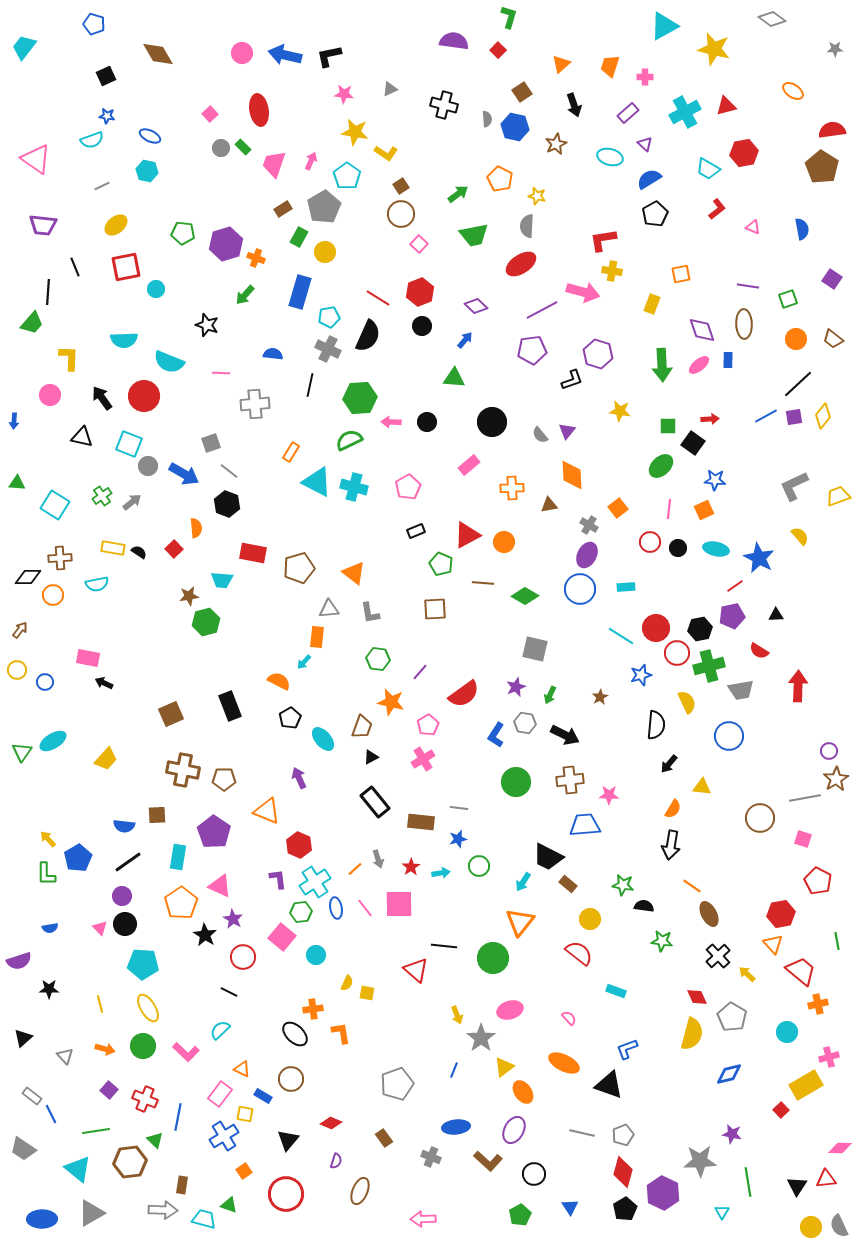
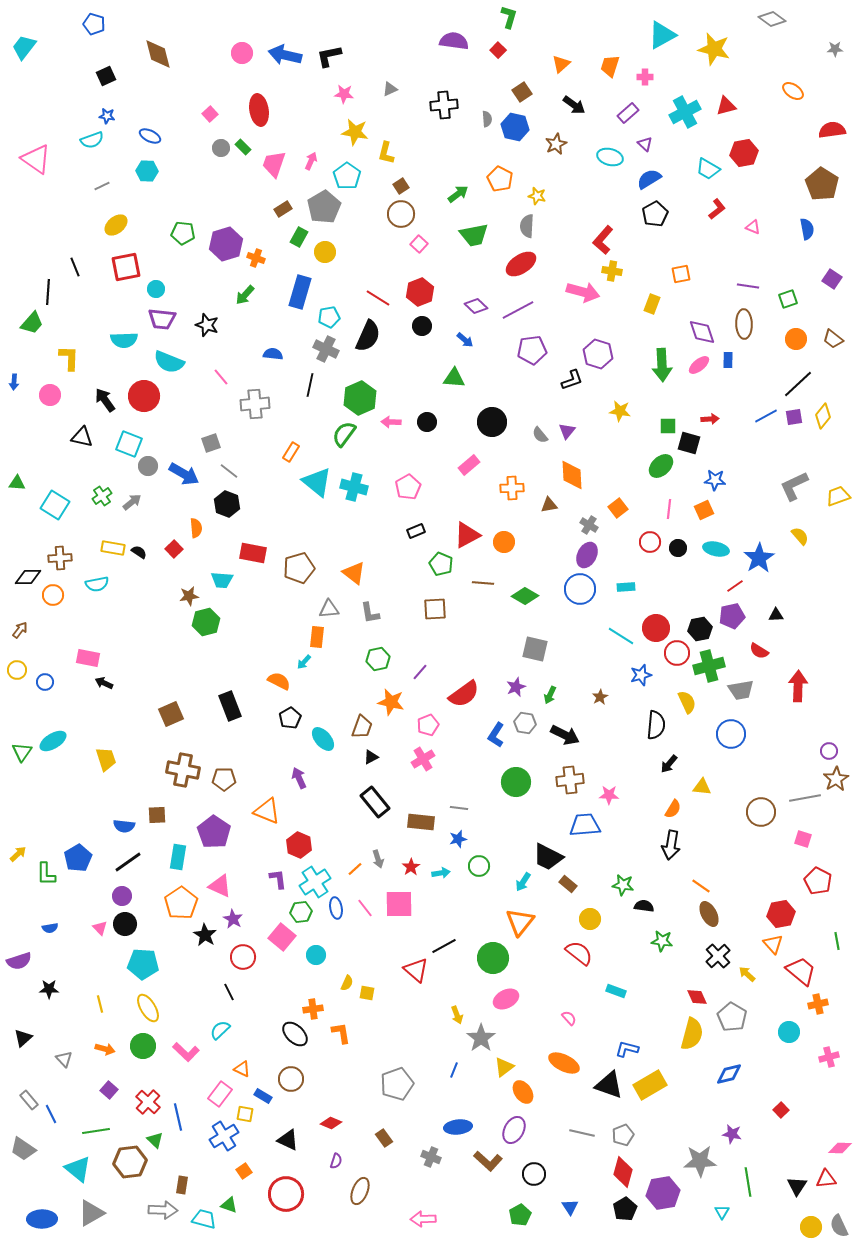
cyan triangle at (664, 26): moved 2 px left, 9 px down
brown diamond at (158, 54): rotated 16 degrees clockwise
black cross at (444, 105): rotated 20 degrees counterclockwise
black arrow at (574, 105): rotated 35 degrees counterclockwise
yellow L-shape at (386, 153): rotated 70 degrees clockwise
brown pentagon at (822, 167): moved 17 px down
cyan hexagon at (147, 171): rotated 10 degrees counterclockwise
purple trapezoid at (43, 225): moved 119 px right, 94 px down
blue semicircle at (802, 229): moved 5 px right
red L-shape at (603, 240): rotated 40 degrees counterclockwise
purple line at (542, 310): moved 24 px left
purple diamond at (702, 330): moved 2 px down
blue arrow at (465, 340): rotated 90 degrees clockwise
gray cross at (328, 349): moved 2 px left
pink line at (221, 373): moved 4 px down; rotated 48 degrees clockwise
black arrow at (102, 398): moved 3 px right, 2 px down
green hexagon at (360, 398): rotated 20 degrees counterclockwise
blue arrow at (14, 421): moved 39 px up
green semicircle at (349, 440): moved 5 px left, 6 px up; rotated 28 degrees counterclockwise
black square at (693, 443): moved 4 px left; rotated 20 degrees counterclockwise
cyan triangle at (317, 482): rotated 12 degrees clockwise
blue star at (759, 558): rotated 12 degrees clockwise
green hexagon at (378, 659): rotated 20 degrees counterclockwise
pink pentagon at (428, 725): rotated 10 degrees clockwise
blue circle at (729, 736): moved 2 px right, 2 px up
yellow trapezoid at (106, 759): rotated 60 degrees counterclockwise
brown circle at (760, 818): moved 1 px right, 6 px up
yellow arrow at (48, 839): moved 30 px left, 15 px down; rotated 90 degrees clockwise
orange line at (692, 886): moved 9 px right
black line at (444, 946): rotated 35 degrees counterclockwise
black line at (229, 992): rotated 36 degrees clockwise
pink ellipse at (510, 1010): moved 4 px left, 11 px up; rotated 10 degrees counterclockwise
cyan circle at (787, 1032): moved 2 px right
blue L-shape at (627, 1049): rotated 35 degrees clockwise
gray triangle at (65, 1056): moved 1 px left, 3 px down
yellow rectangle at (806, 1085): moved 156 px left
gray rectangle at (32, 1096): moved 3 px left, 4 px down; rotated 12 degrees clockwise
red cross at (145, 1099): moved 3 px right, 3 px down; rotated 20 degrees clockwise
blue line at (178, 1117): rotated 24 degrees counterclockwise
blue ellipse at (456, 1127): moved 2 px right
black triangle at (288, 1140): rotated 45 degrees counterclockwise
purple hexagon at (663, 1193): rotated 24 degrees clockwise
